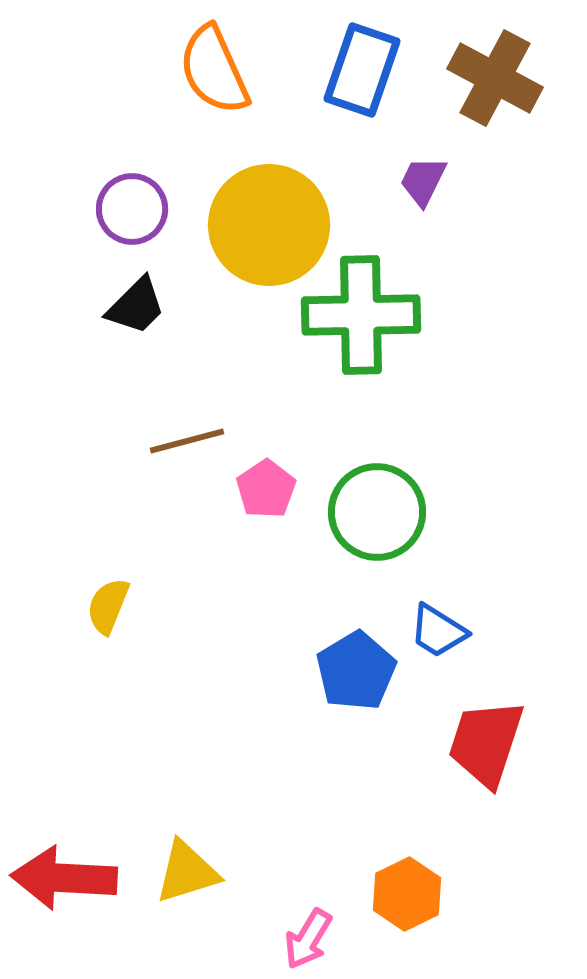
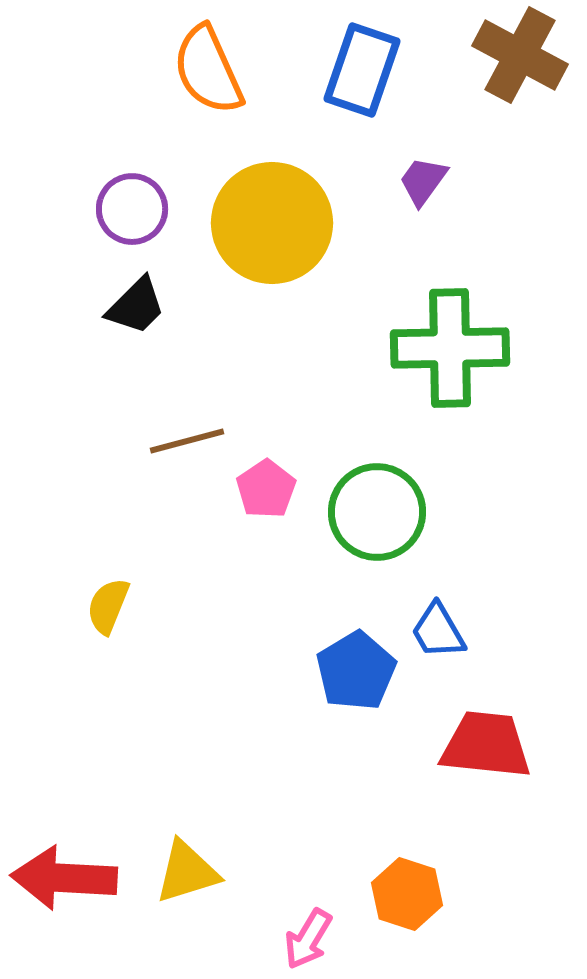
orange semicircle: moved 6 px left
brown cross: moved 25 px right, 23 px up
purple trapezoid: rotated 10 degrees clockwise
yellow circle: moved 3 px right, 2 px up
green cross: moved 89 px right, 33 px down
blue trapezoid: rotated 28 degrees clockwise
red trapezoid: moved 2 px down; rotated 78 degrees clockwise
orange hexagon: rotated 16 degrees counterclockwise
